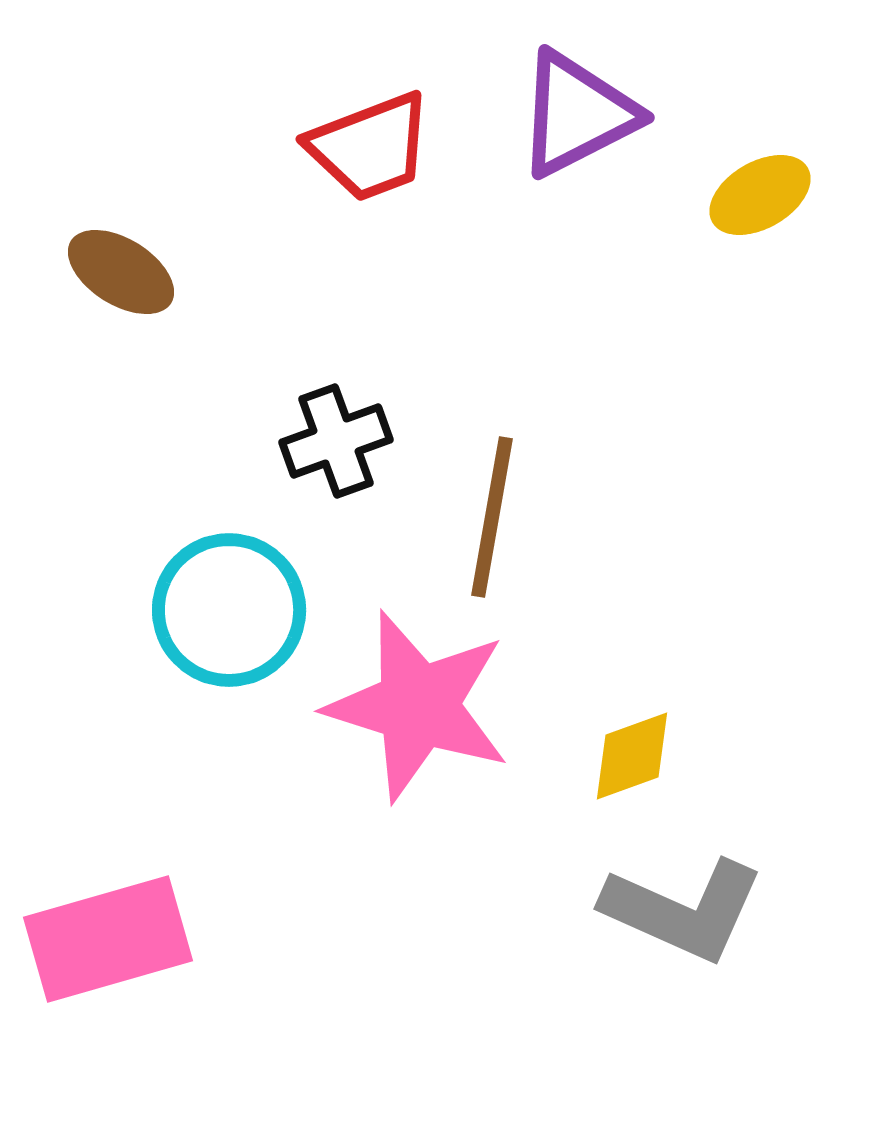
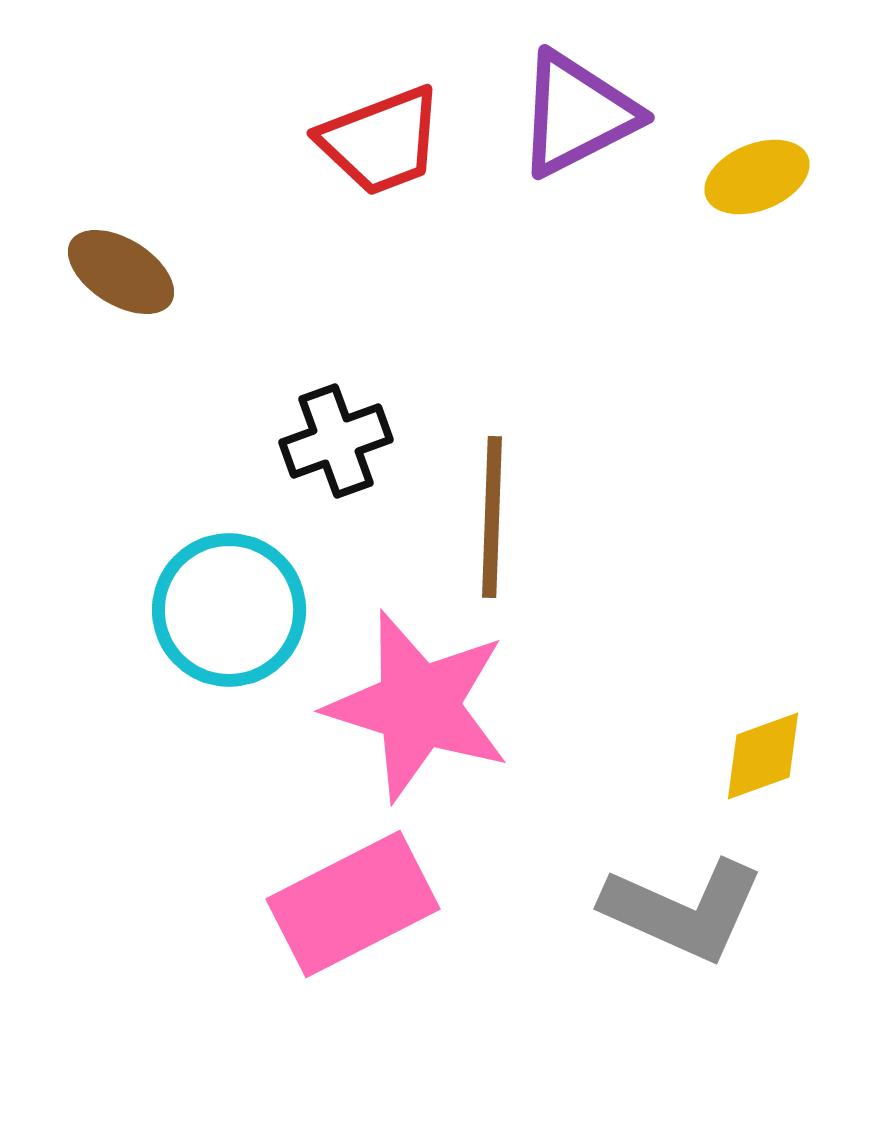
red trapezoid: moved 11 px right, 6 px up
yellow ellipse: moved 3 px left, 18 px up; rotated 8 degrees clockwise
brown line: rotated 8 degrees counterclockwise
yellow diamond: moved 131 px right
pink rectangle: moved 245 px right, 35 px up; rotated 11 degrees counterclockwise
